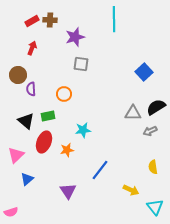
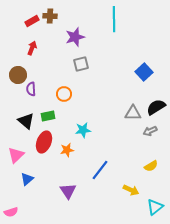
brown cross: moved 4 px up
gray square: rotated 21 degrees counterclockwise
yellow semicircle: moved 2 px left, 1 px up; rotated 112 degrees counterclockwise
cyan triangle: rotated 30 degrees clockwise
